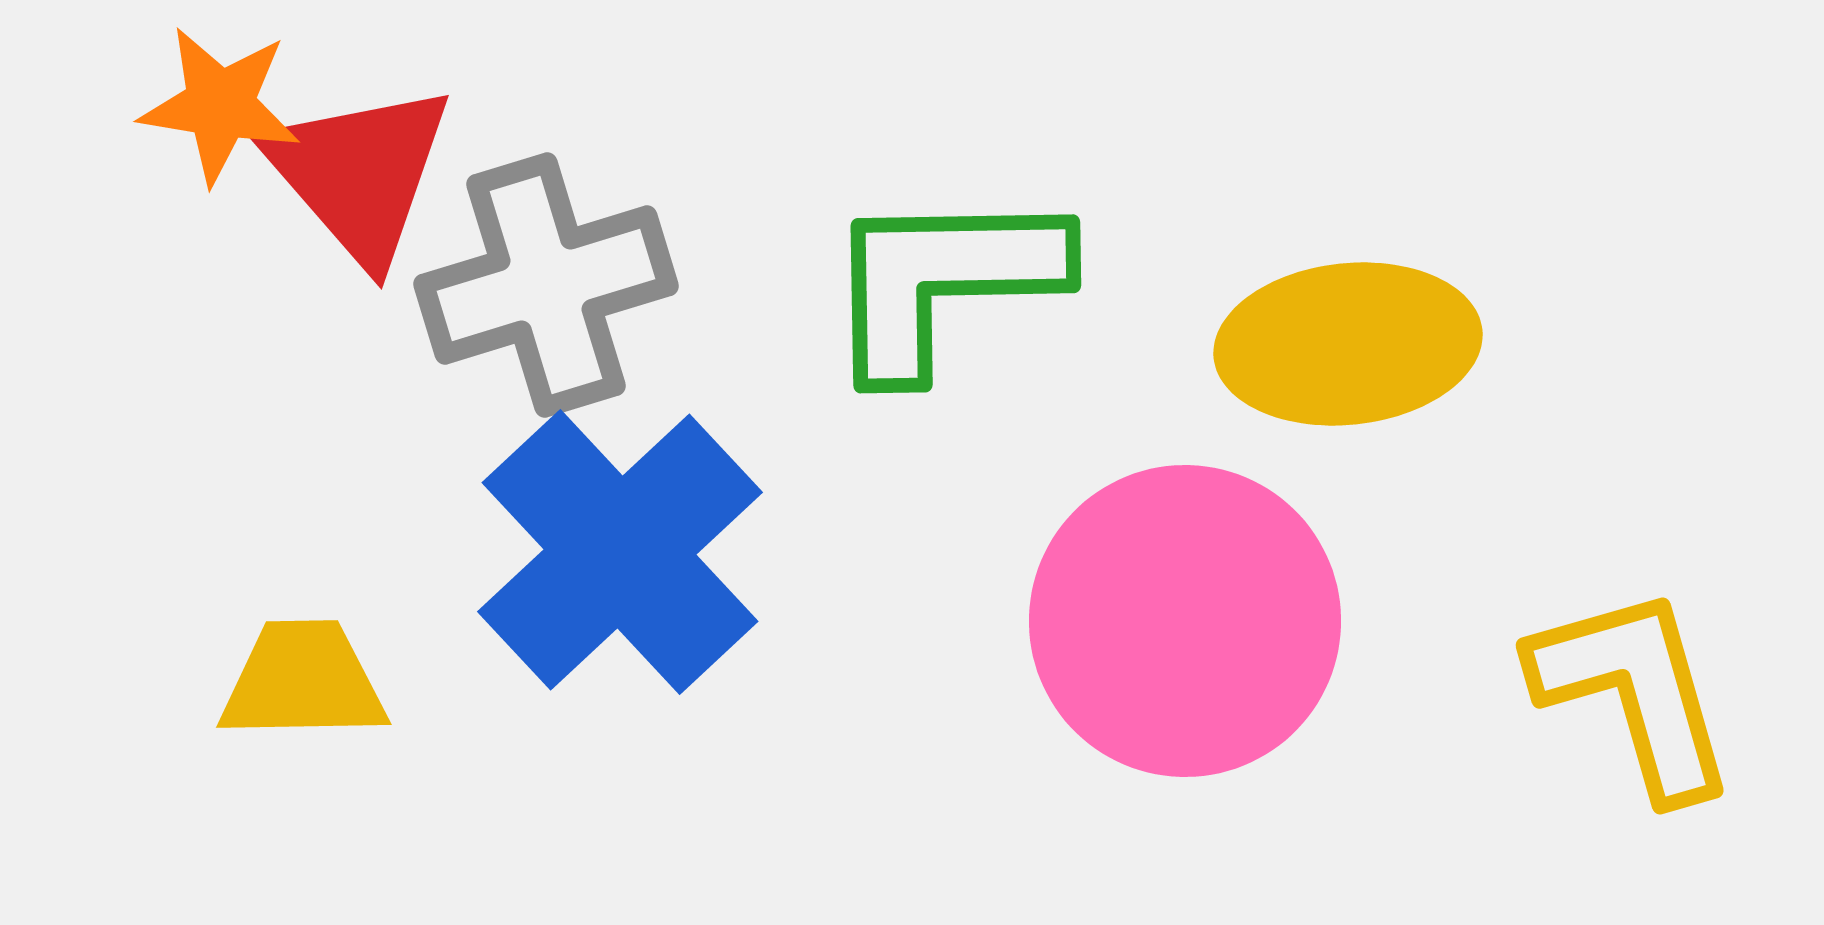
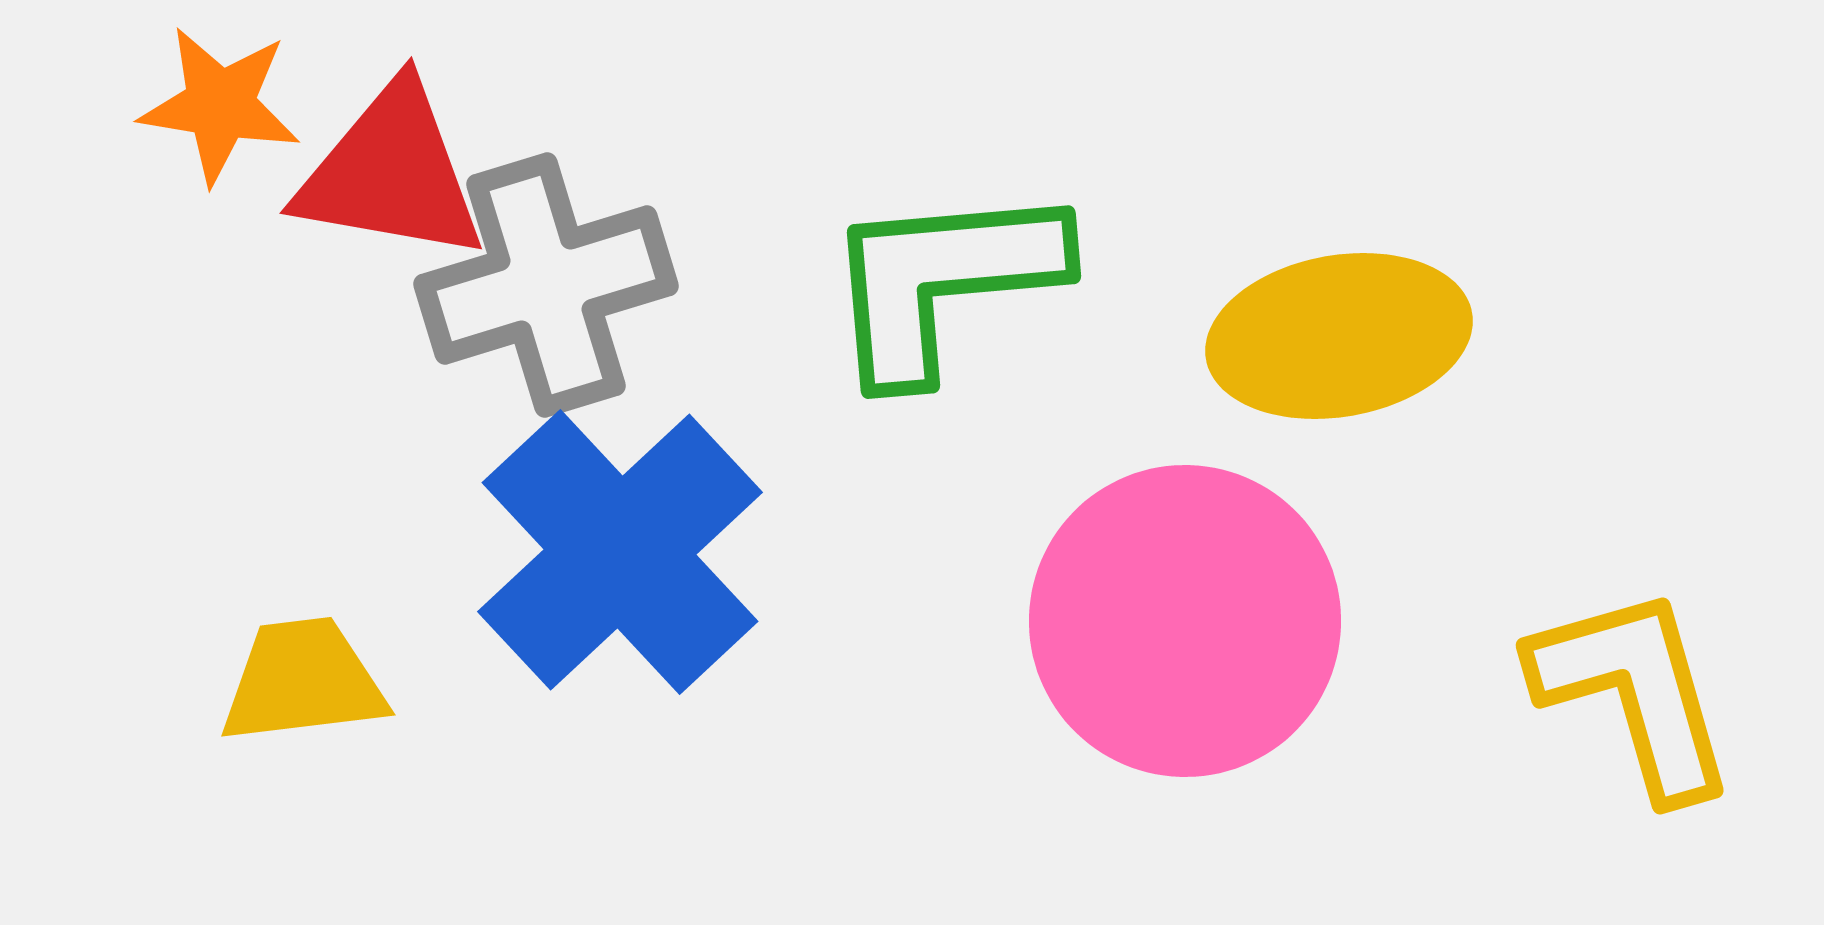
red triangle: moved 32 px right; rotated 39 degrees counterclockwise
green L-shape: rotated 4 degrees counterclockwise
yellow ellipse: moved 9 px left, 8 px up; rotated 4 degrees counterclockwise
yellow trapezoid: rotated 6 degrees counterclockwise
